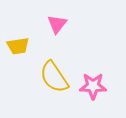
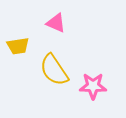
pink triangle: moved 1 px left, 1 px up; rotated 45 degrees counterclockwise
yellow semicircle: moved 7 px up
